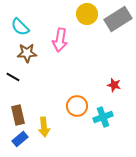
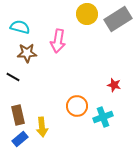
cyan semicircle: rotated 150 degrees clockwise
pink arrow: moved 2 px left, 1 px down
yellow arrow: moved 2 px left
